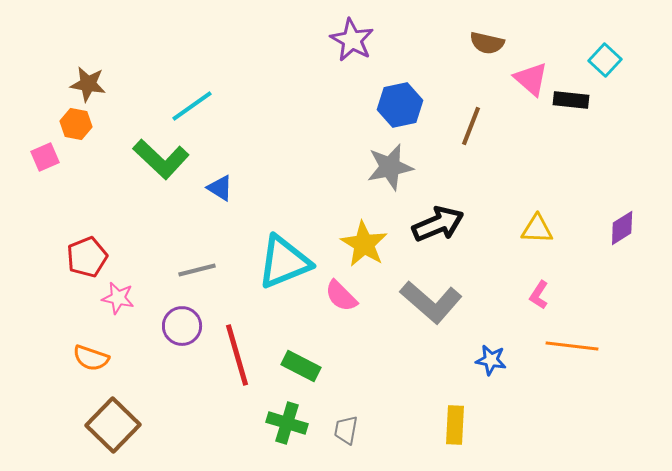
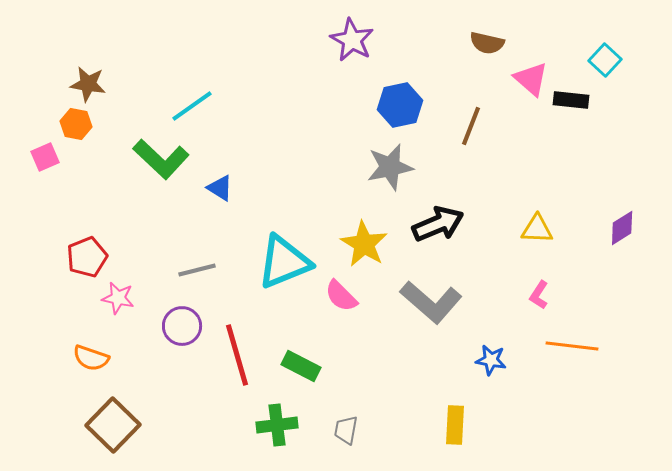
green cross: moved 10 px left, 2 px down; rotated 24 degrees counterclockwise
